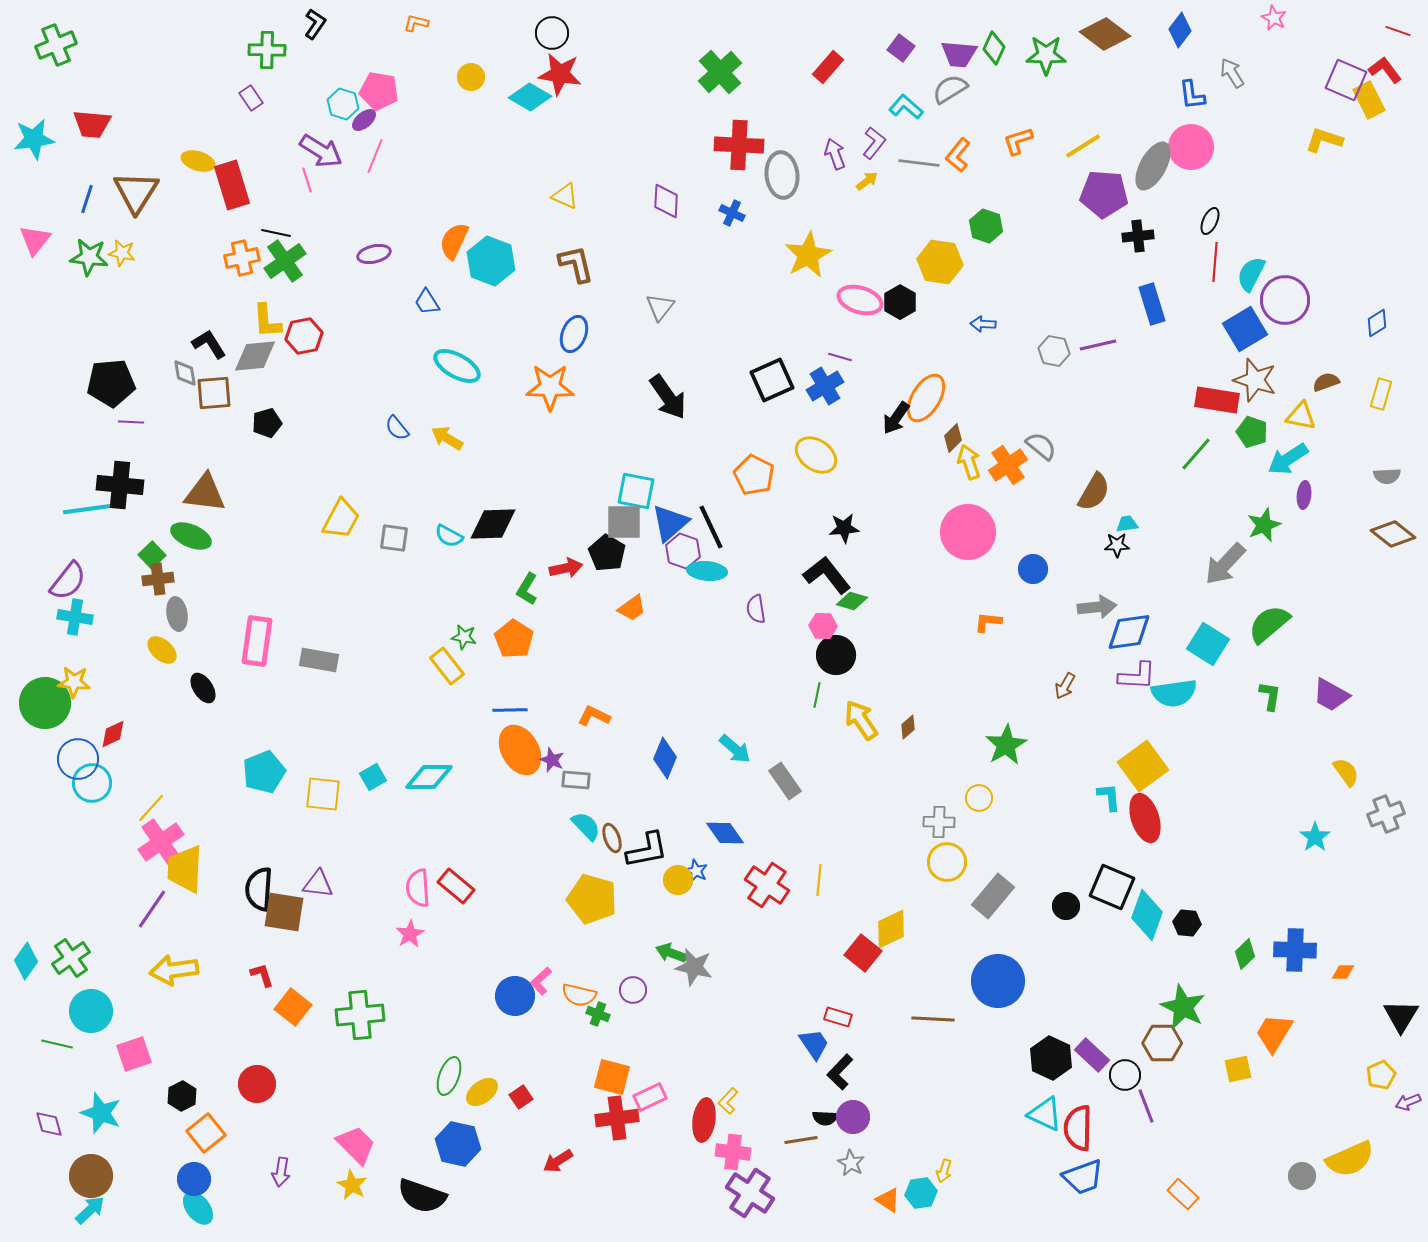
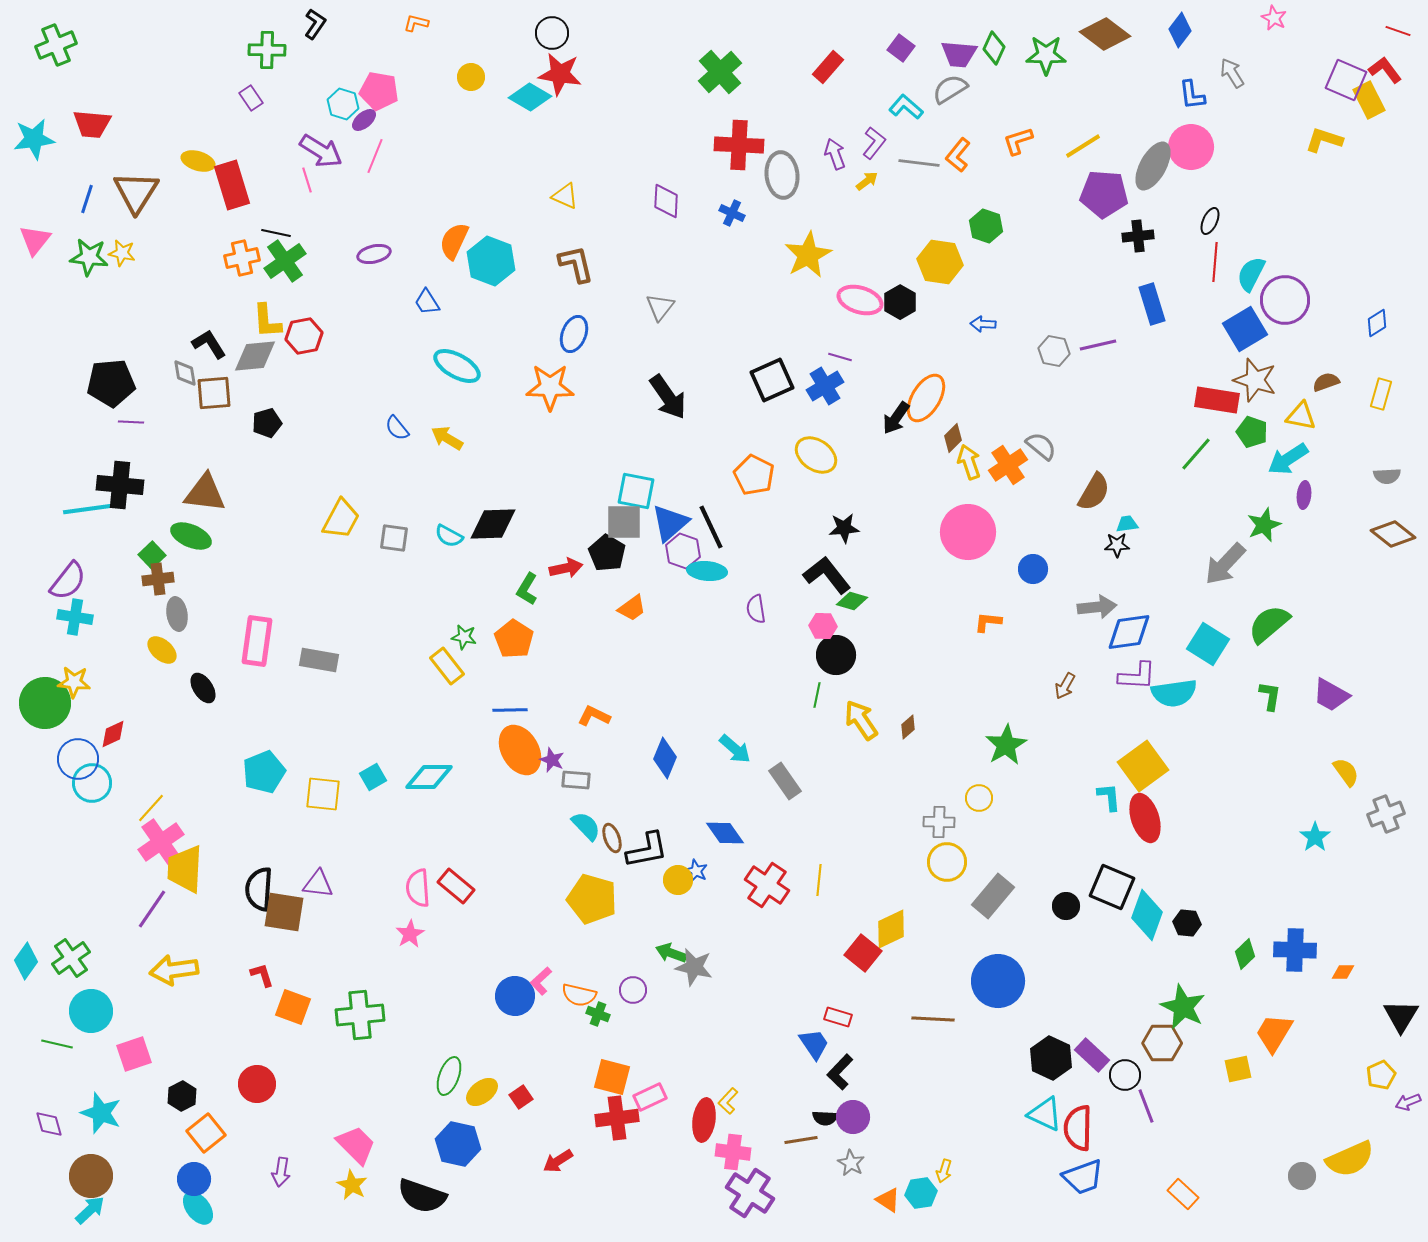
orange square at (293, 1007): rotated 18 degrees counterclockwise
